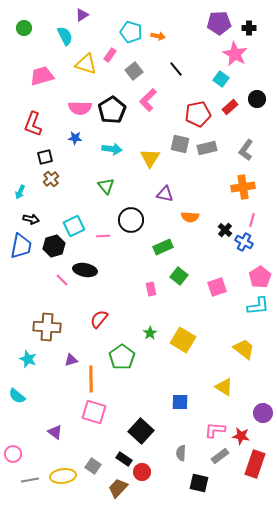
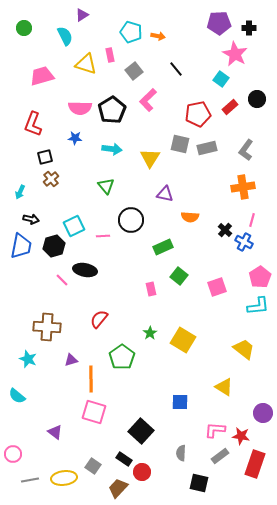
pink rectangle at (110, 55): rotated 48 degrees counterclockwise
yellow ellipse at (63, 476): moved 1 px right, 2 px down
